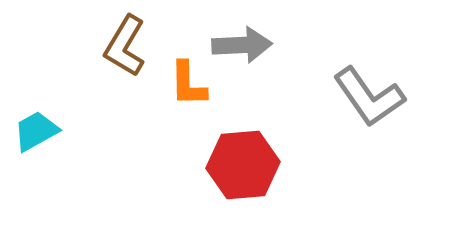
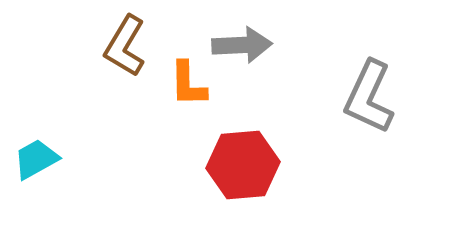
gray L-shape: rotated 60 degrees clockwise
cyan trapezoid: moved 28 px down
